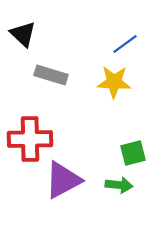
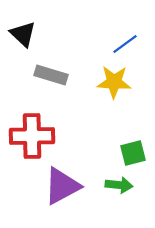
red cross: moved 2 px right, 3 px up
purple triangle: moved 1 px left, 6 px down
